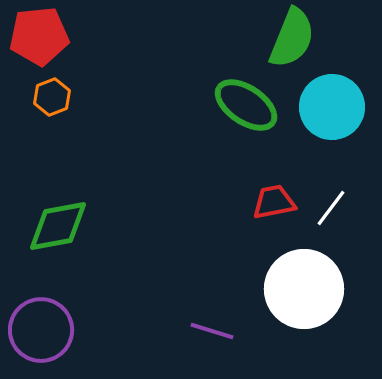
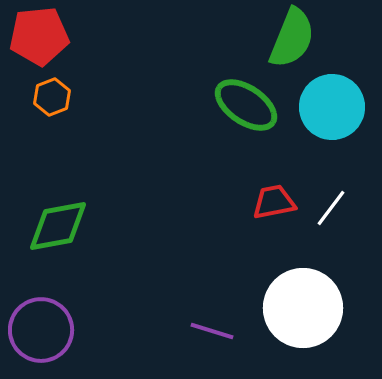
white circle: moved 1 px left, 19 px down
